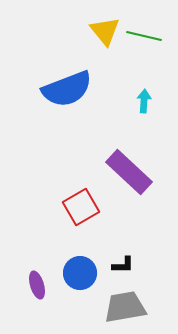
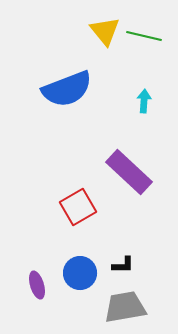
red square: moved 3 px left
